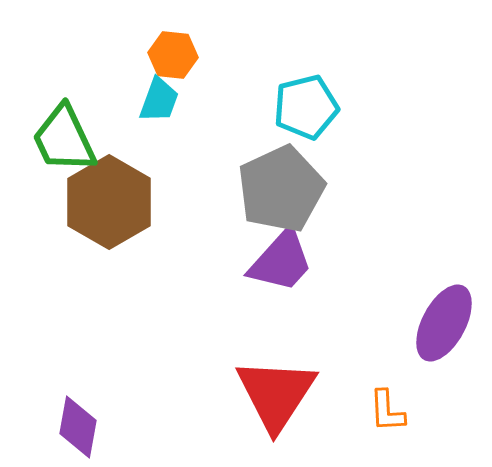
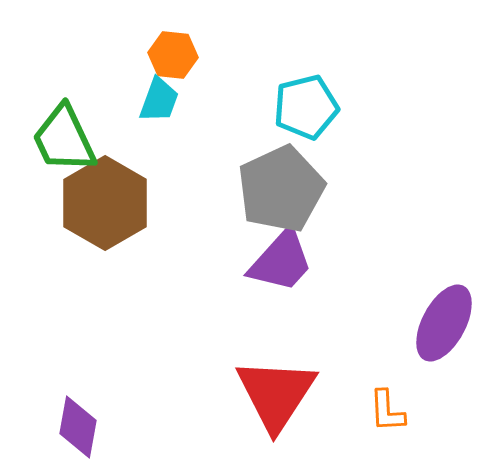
brown hexagon: moved 4 px left, 1 px down
